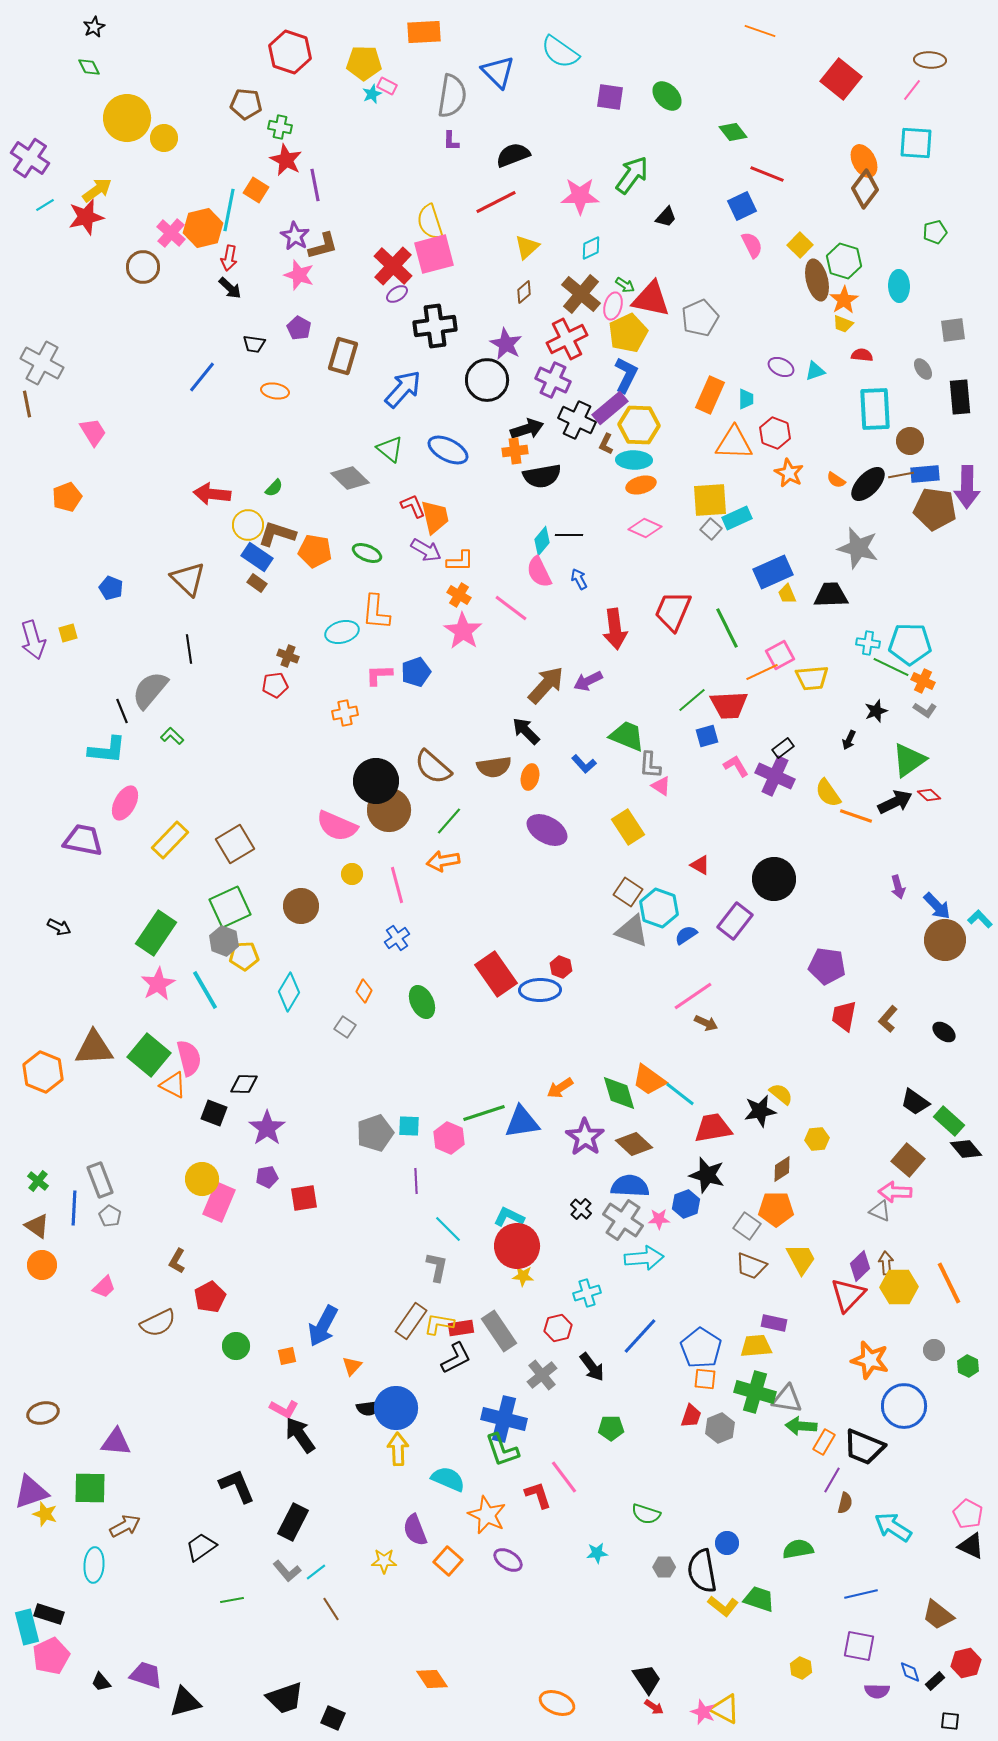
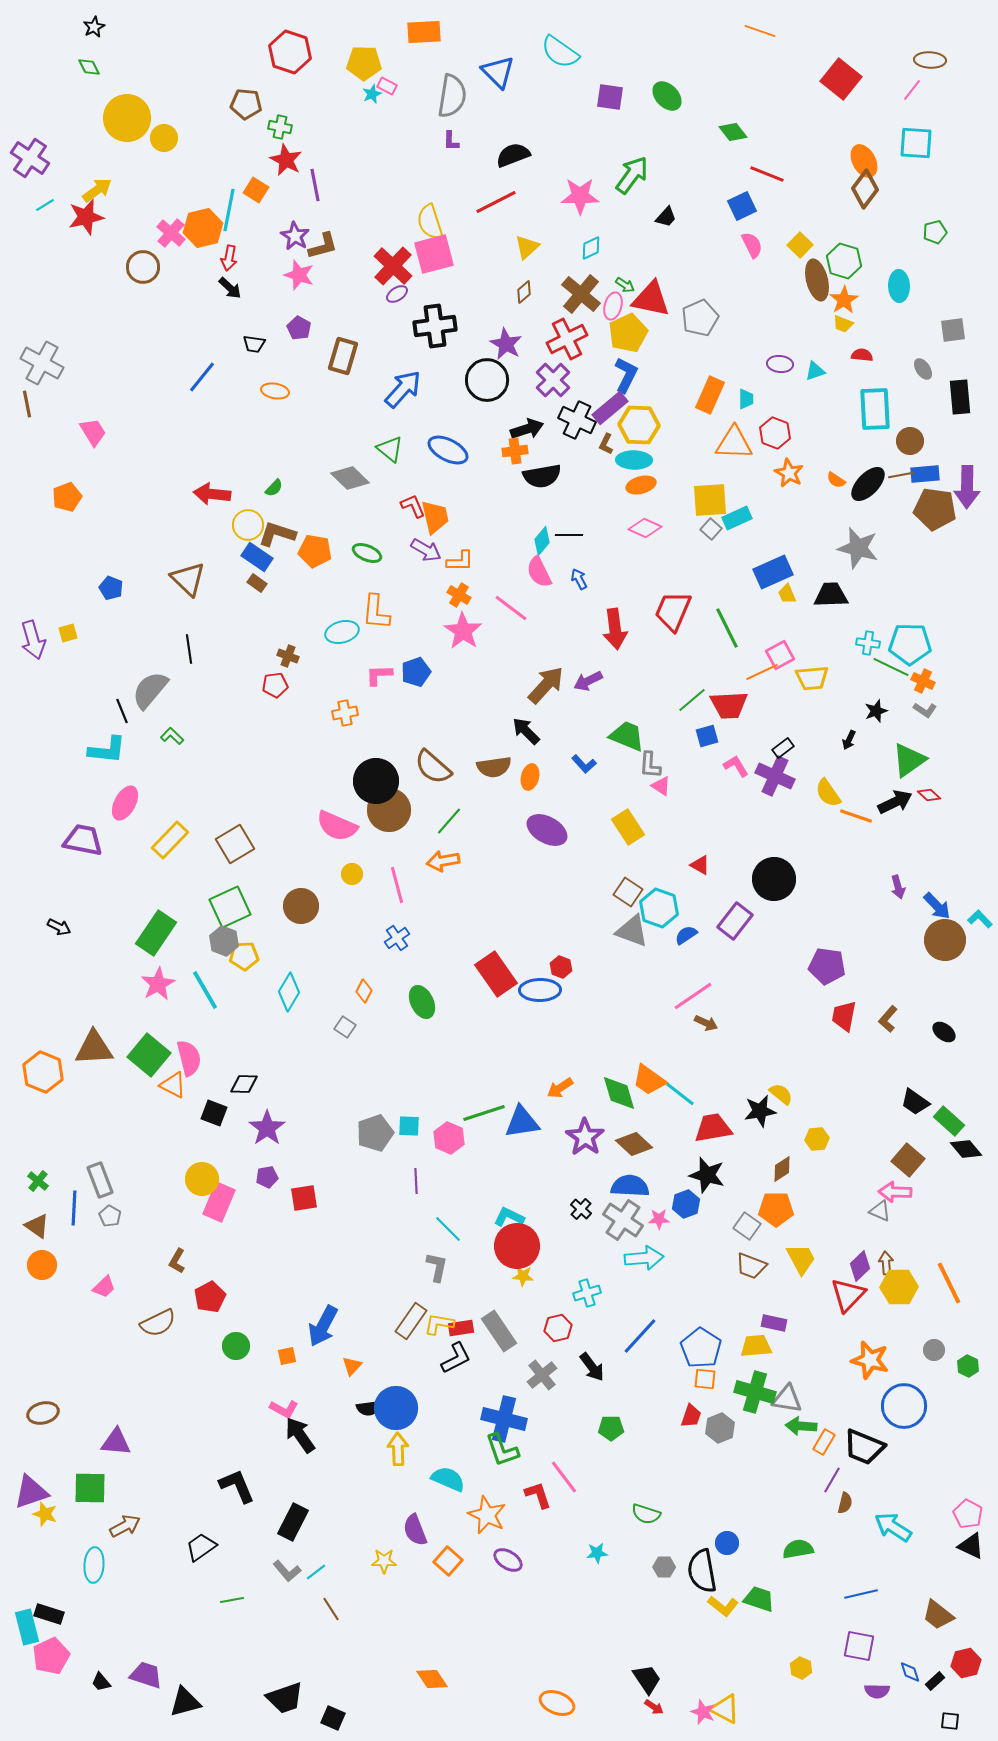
purple ellipse at (781, 367): moved 1 px left, 3 px up; rotated 20 degrees counterclockwise
purple cross at (553, 380): rotated 20 degrees clockwise
